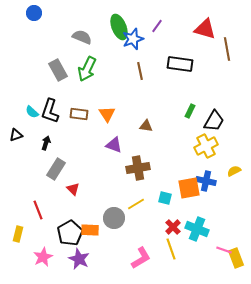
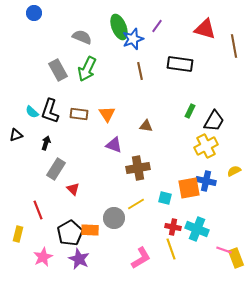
brown line at (227, 49): moved 7 px right, 3 px up
red cross at (173, 227): rotated 35 degrees counterclockwise
